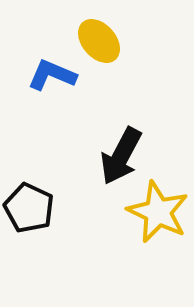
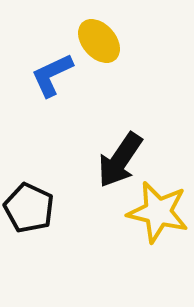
blue L-shape: rotated 48 degrees counterclockwise
black arrow: moved 1 px left, 4 px down; rotated 6 degrees clockwise
yellow star: rotated 12 degrees counterclockwise
